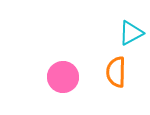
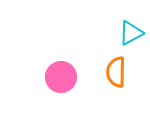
pink circle: moved 2 px left
